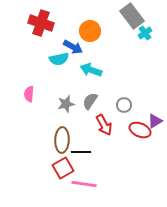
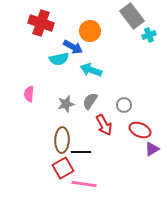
cyan cross: moved 4 px right, 2 px down; rotated 16 degrees clockwise
purple triangle: moved 3 px left, 28 px down
